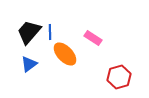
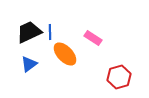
black trapezoid: rotated 24 degrees clockwise
